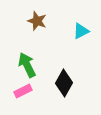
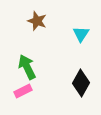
cyan triangle: moved 3 px down; rotated 30 degrees counterclockwise
green arrow: moved 2 px down
black diamond: moved 17 px right
